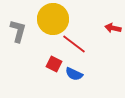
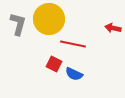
yellow circle: moved 4 px left
gray L-shape: moved 7 px up
red line: moved 1 px left; rotated 25 degrees counterclockwise
